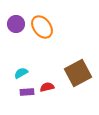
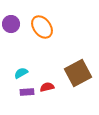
purple circle: moved 5 px left
